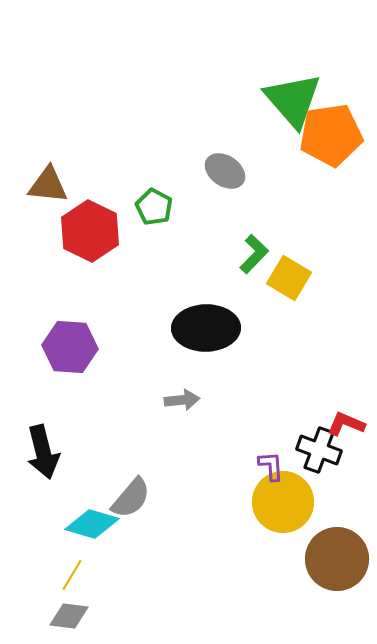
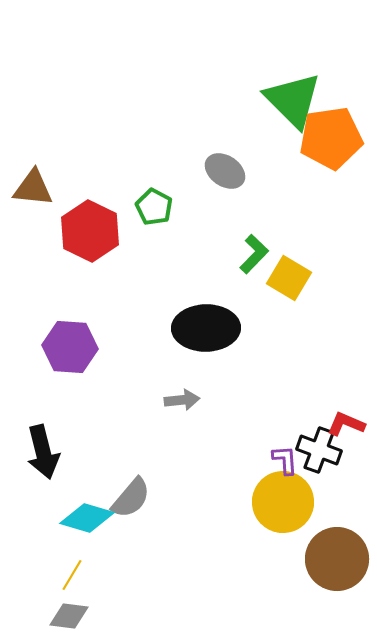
green triangle: rotated 4 degrees counterclockwise
orange pentagon: moved 3 px down
brown triangle: moved 15 px left, 3 px down
purple L-shape: moved 14 px right, 6 px up
cyan diamond: moved 5 px left, 6 px up
